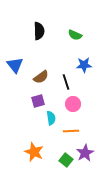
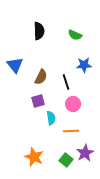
brown semicircle: rotated 28 degrees counterclockwise
orange star: moved 5 px down
